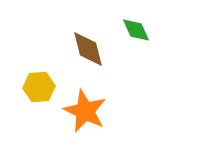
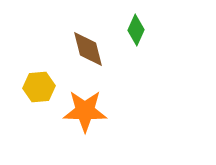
green diamond: rotated 48 degrees clockwise
orange star: rotated 24 degrees counterclockwise
